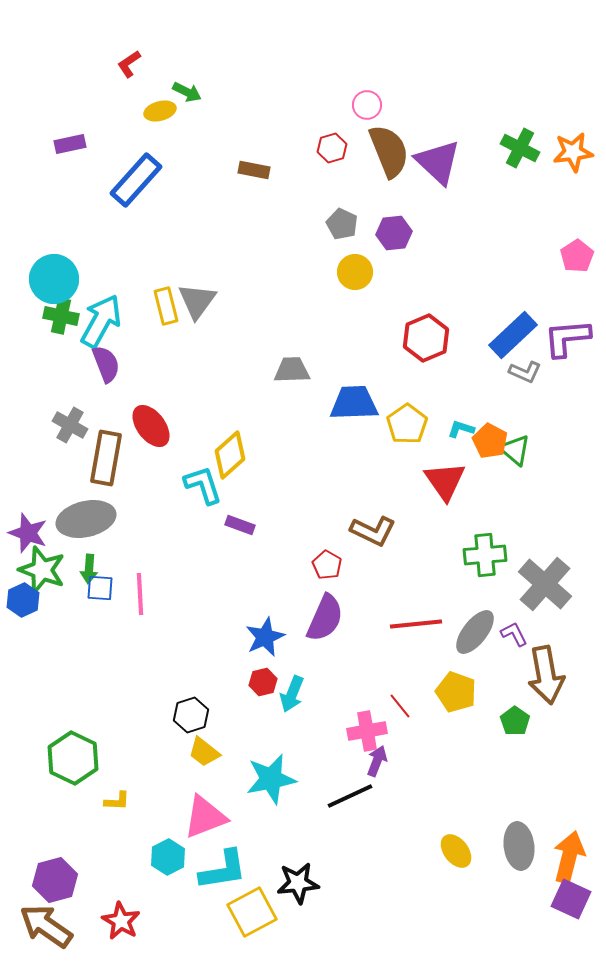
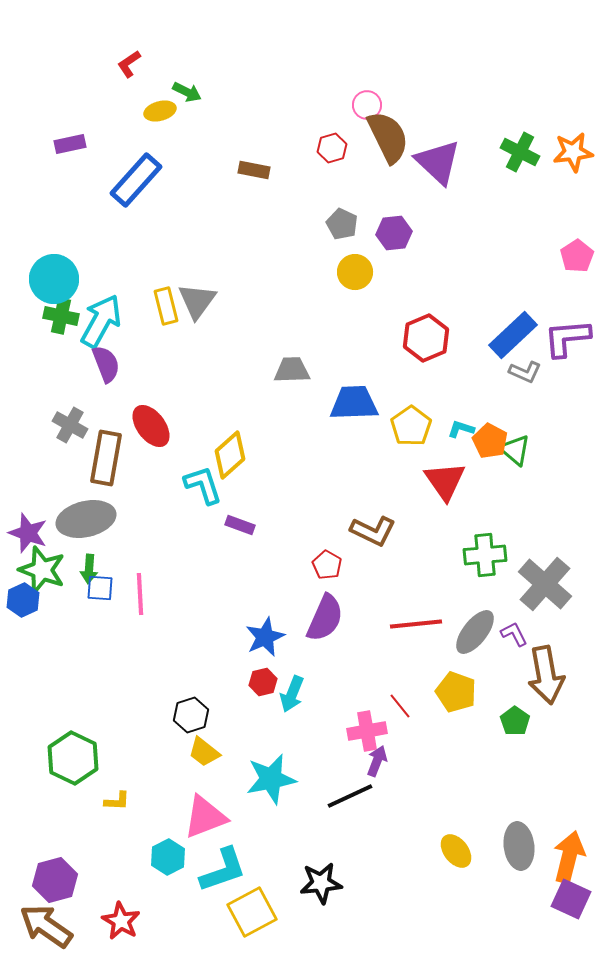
green cross at (520, 148): moved 4 px down
brown semicircle at (389, 151): moved 1 px left, 14 px up; rotated 4 degrees counterclockwise
yellow pentagon at (407, 424): moved 4 px right, 2 px down
cyan L-shape at (223, 870): rotated 10 degrees counterclockwise
black star at (298, 883): moved 23 px right
